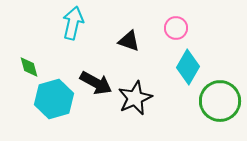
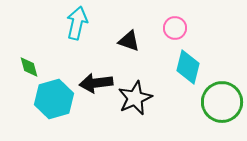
cyan arrow: moved 4 px right
pink circle: moved 1 px left
cyan diamond: rotated 16 degrees counterclockwise
black arrow: rotated 144 degrees clockwise
green circle: moved 2 px right, 1 px down
